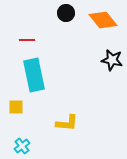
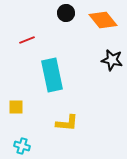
red line: rotated 21 degrees counterclockwise
cyan rectangle: moved 18 px right
cyan cross: rotated 35 degrees counterclockwise
